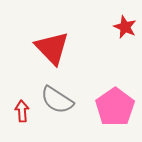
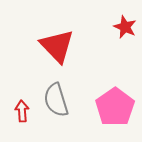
red triangle: moved 5 px right, 2 px up
gray semicircle: moved 1 px left; rotated 40 degrees clockwise
